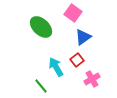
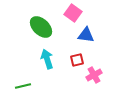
blue triangle: moved 3 px right, 2 px up; rotated 42 degrees clockwise
red square: rotated 24 degrees clockwise
cyan arrow: moved 9 px left, 8 px up; rotated 12 degrees clockwise
pink cross: moved 2 px right, 4 px up
green line: moved 18 px left; rotated 63 degrees counterclockwise
